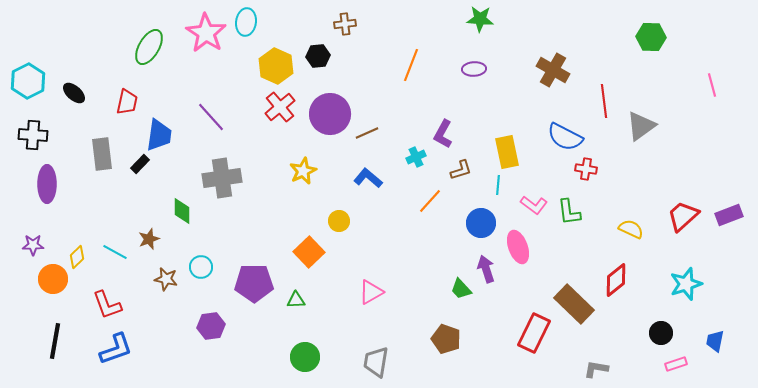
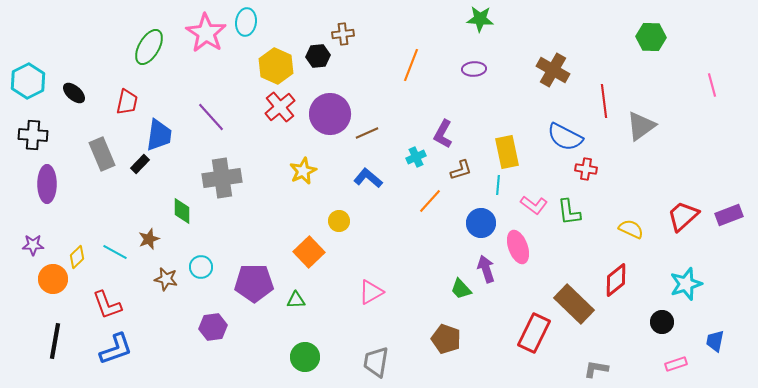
brown cross at (345, 24): moved 2 px left, 10 px down
gray rectangle at (102, 154): rotated 16 degrees counterclockwise
purple hexagon at (211, 326): moved 2 px right, 1 px down
black circle at (661, 333): moved 1 px right, 11 px up
